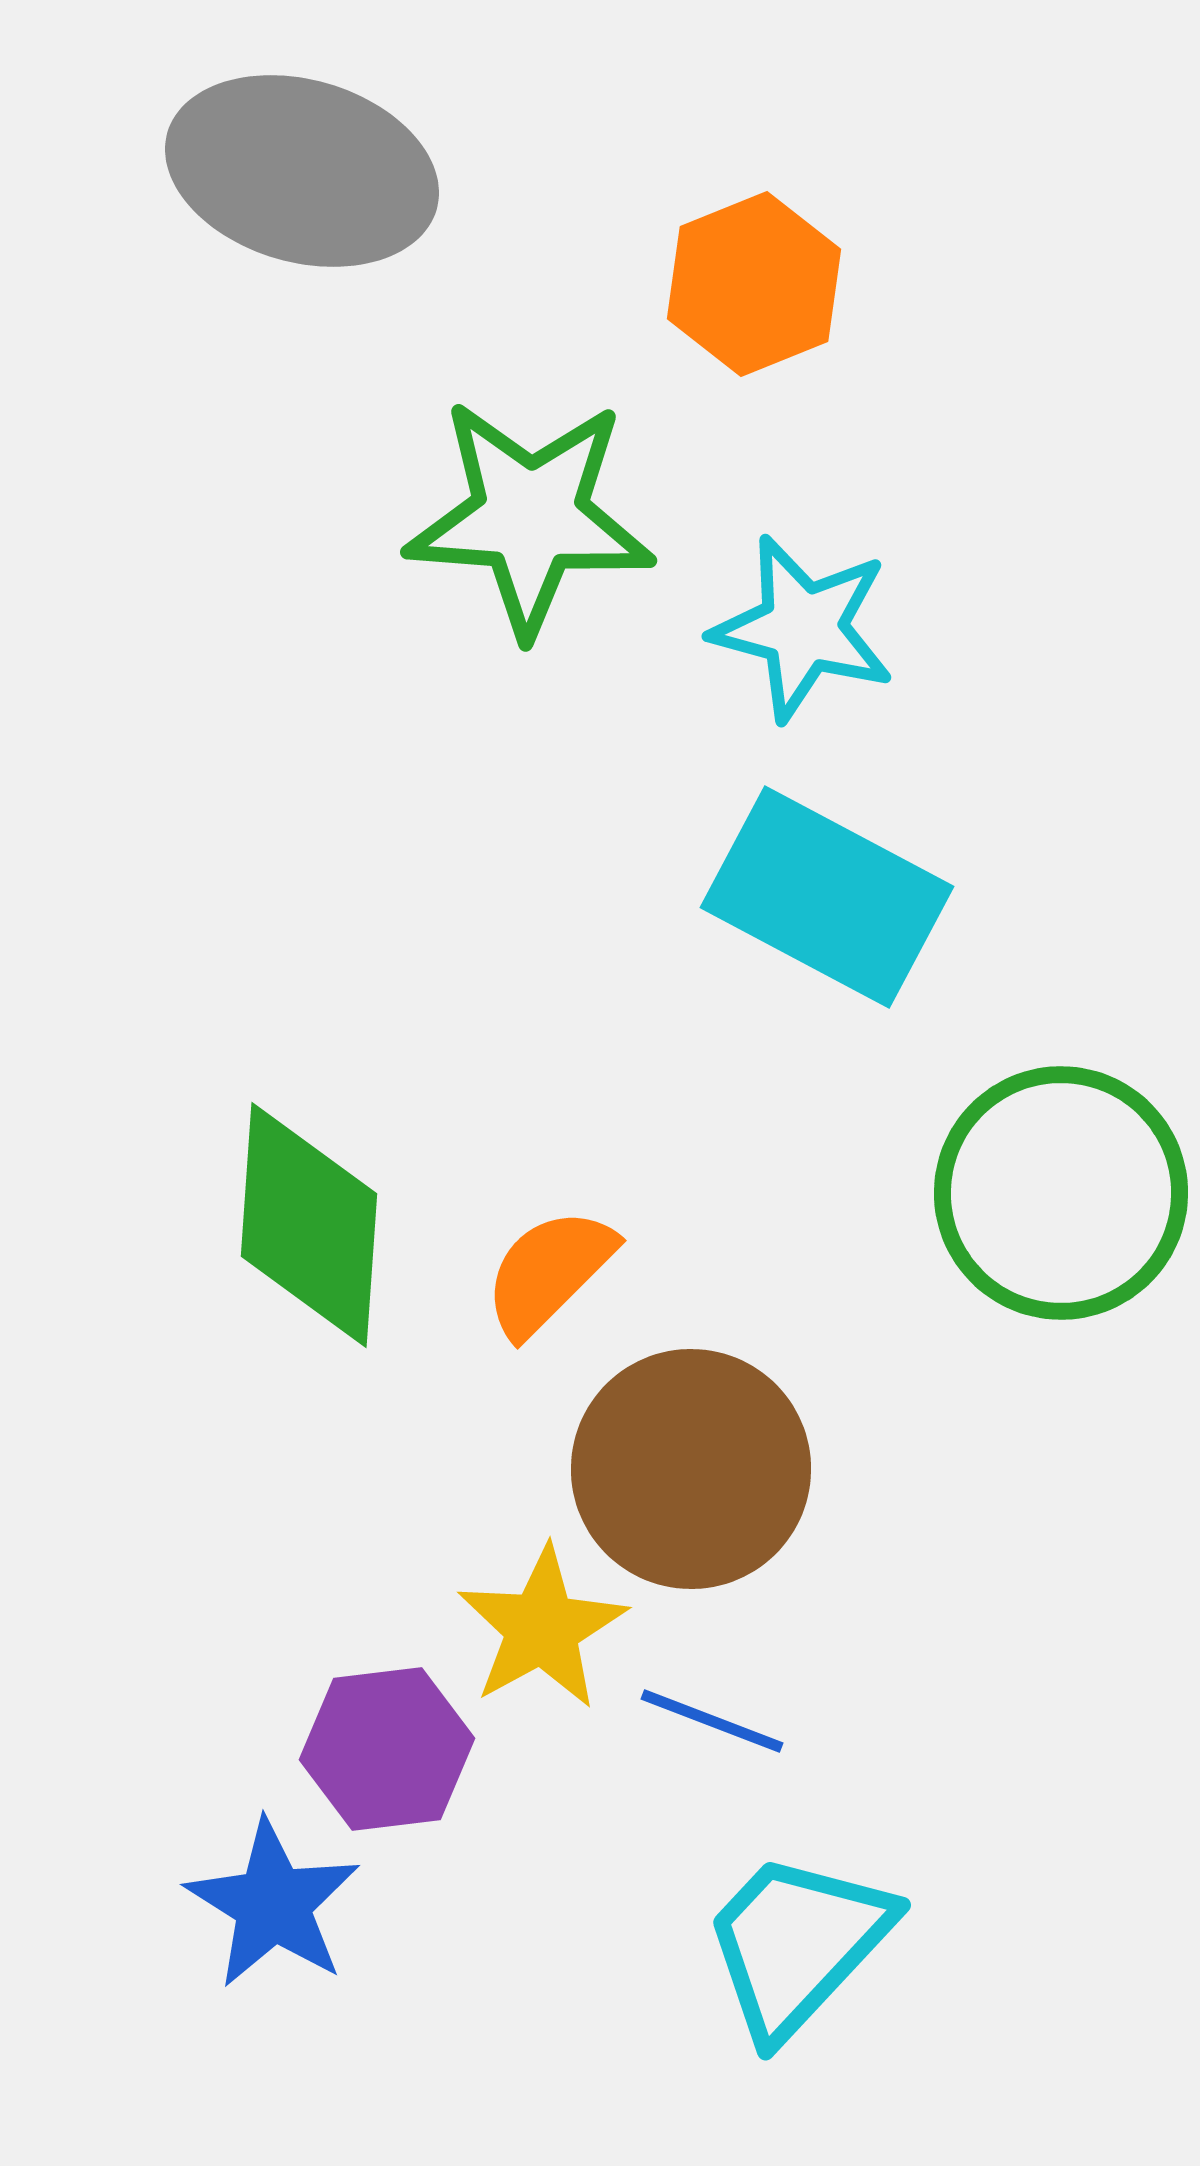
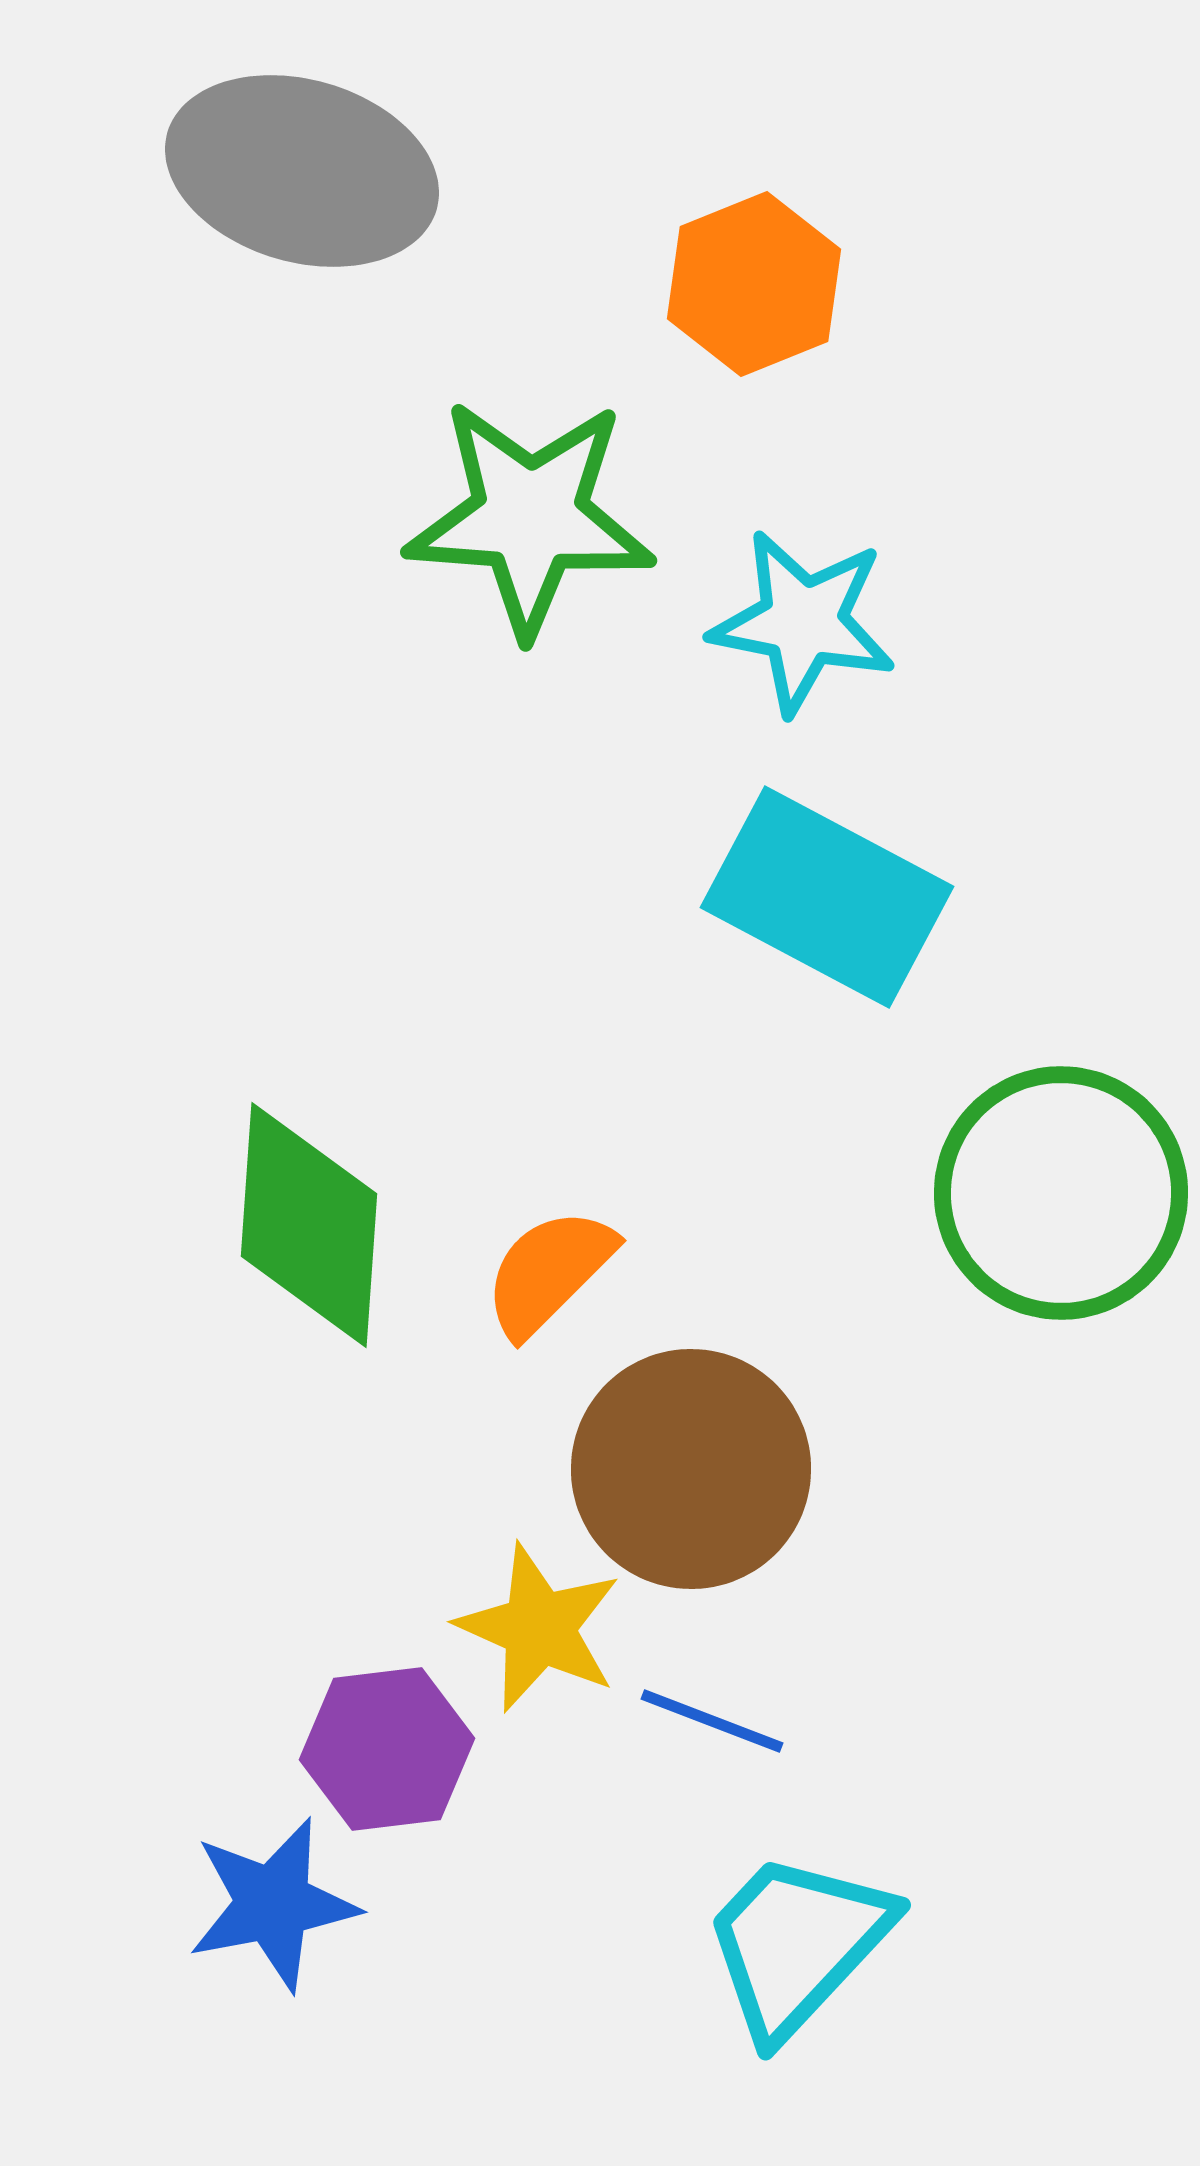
cyan star: moved 6 px up; rotated 4 degrees counterclockwise
yellow star: moved 3 px left; rotated 19 degrees counterclockwise
blue star: rotated 29 degrees clockwise
